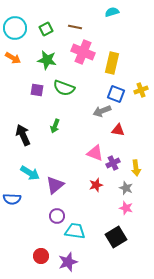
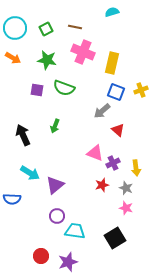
blue square: moved 2 px up
gray arrow: rotated 18 degrees counterclockwise
red triangle: rotated 32 degrees clockwise
red star: moved 6 px right
black square: moved 1 px left, 1 px down
